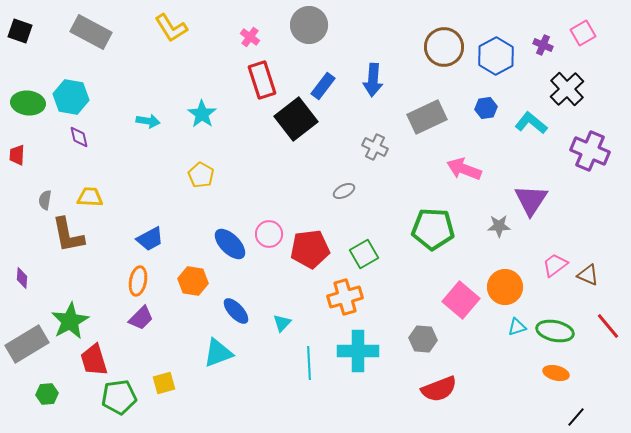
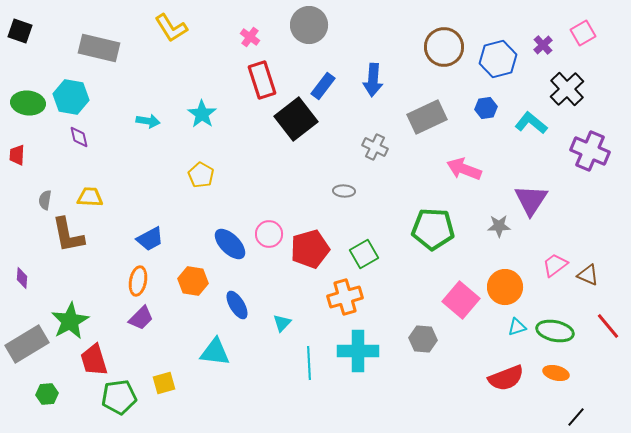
gray rectangle at (91, 32): moved 8 px right, 16 px down; rotated 15 degrees counterclockwise
purple cross at (543, 45): rotated 24 degrees clockwise
blue hexagon at (496, 56): moved 2 px right, 3 px down; rotated 15 degrees clockwise
gray ellipse at (344, 191): rotated 30 degrees clockwise
red pentagon at (310, 249): rotated 9 degrees counterclockwise
blue ellipse at (236, 311): moved 1 px right, 6 px up; rotated 12 degrees clockwise
cyan triangle at (218, 353): moved 3 px left, 1 px up; rotated 28 degrees clockwise
red semicircle at (439, 389): moved 67 px right, 11 px up
